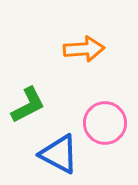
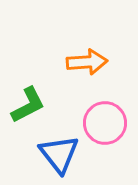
orange arrow: moved 3 px right, 13 px down
blue triangle: rotated 24 degrees clockwise
